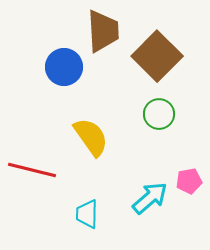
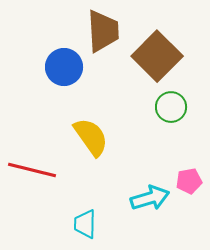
green circle: moved 12 px right, 7 px up
cyan arrow: rotated 24 degrees clockwise
cyan trapezoid: moved 2 px left, 10 px down
